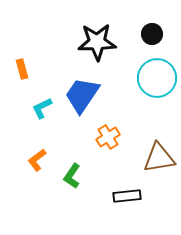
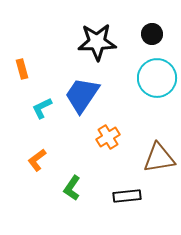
green L-shape: moved 12 px down
